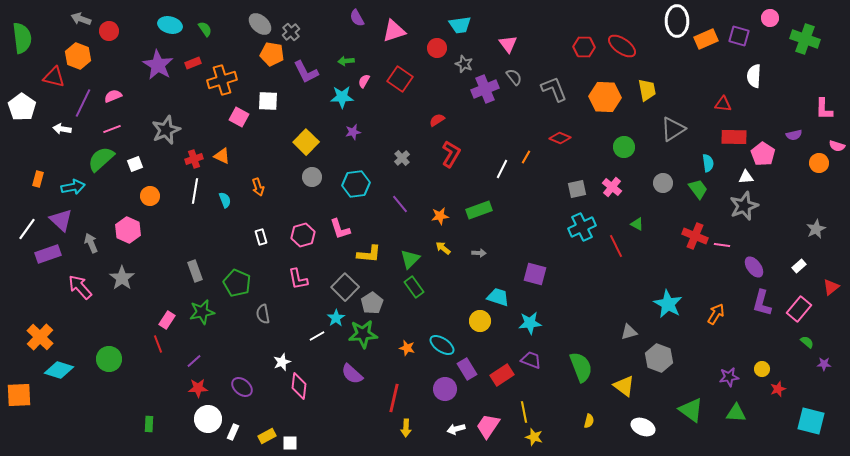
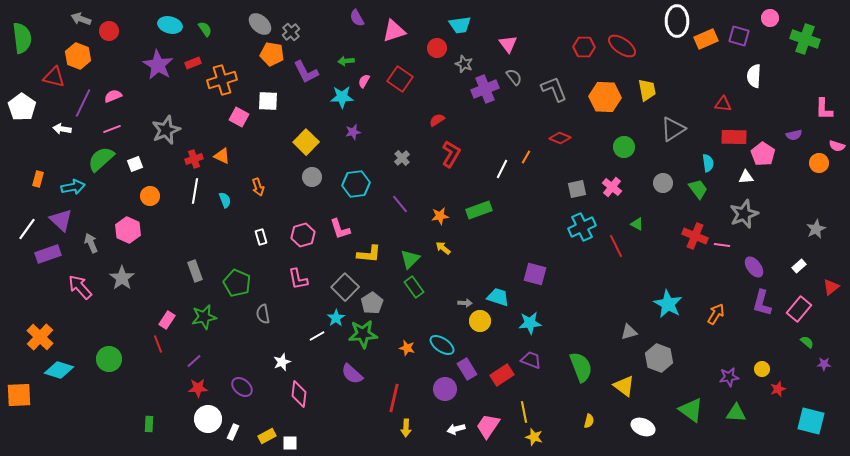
gray star at (744, 206): moved 8 px down
gray arrow at (479, 253): moved 14 px left, 50 px down
green star at (202, 312): moved 2 px right, 5 px down
pink diamond at (299, 386): moved 8 px down
